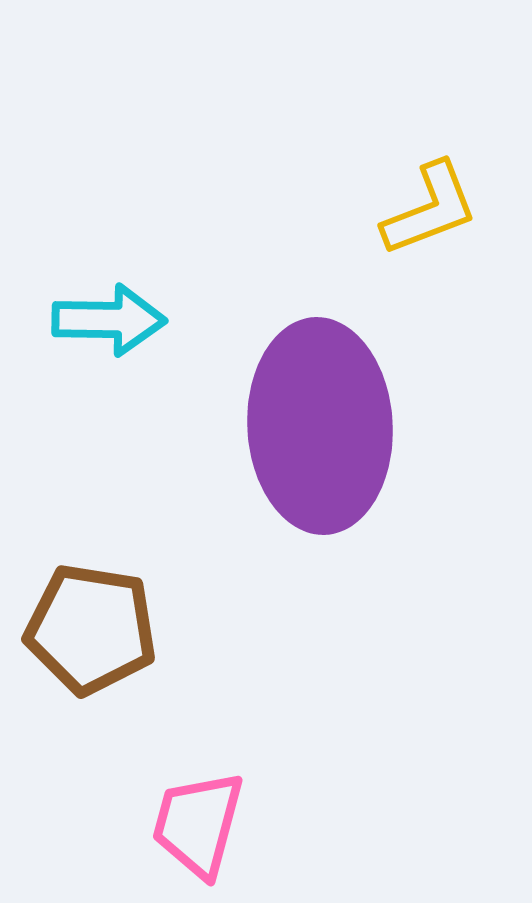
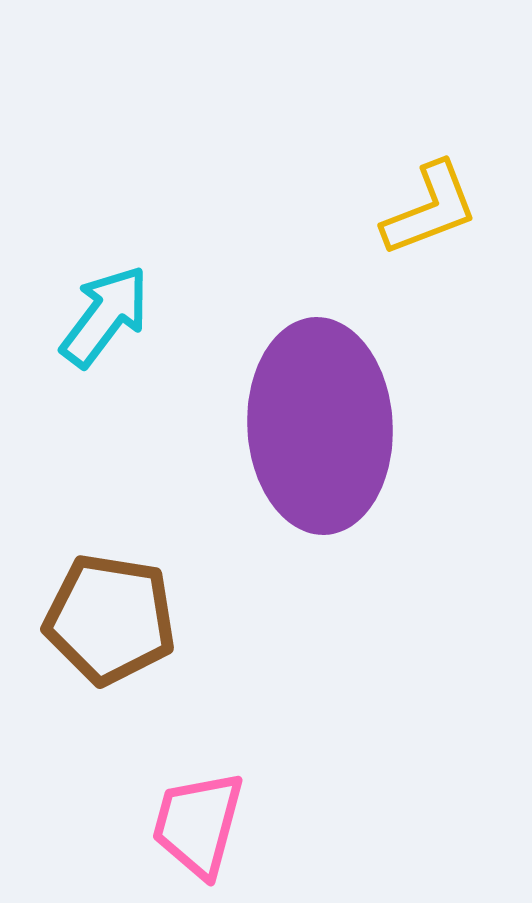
cyan arrow: moved 4 px left, 4 px up; rotated 54 degrees counterclockwise
brown pentagon: moved 19 px right, 10 px up
